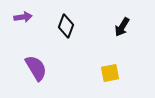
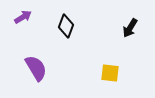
purple arrow: rotated 24 degrees counterclockwise
black arrow: moved 8 px right, 1 px down
yellow square: rotated 18 degrees clockwise
